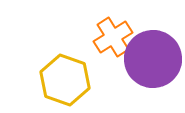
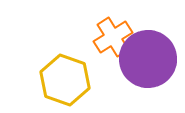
purple circle: moved 5 px left
